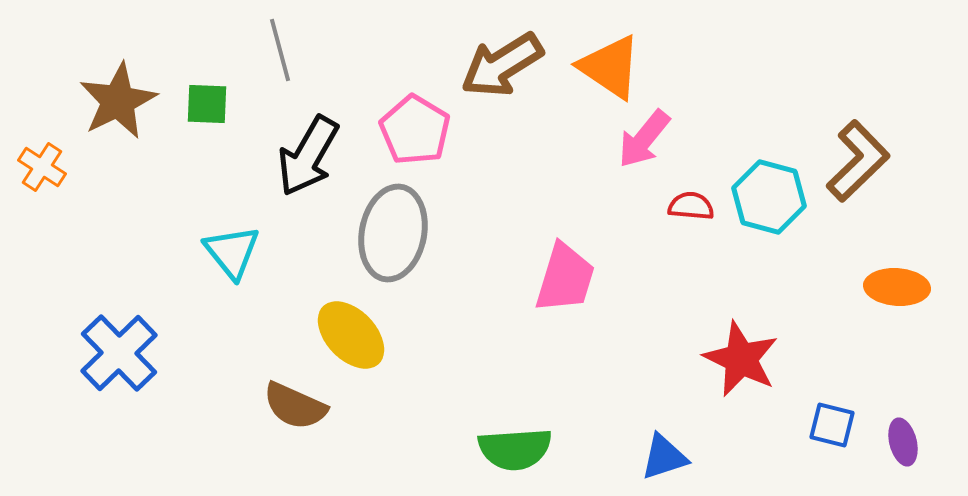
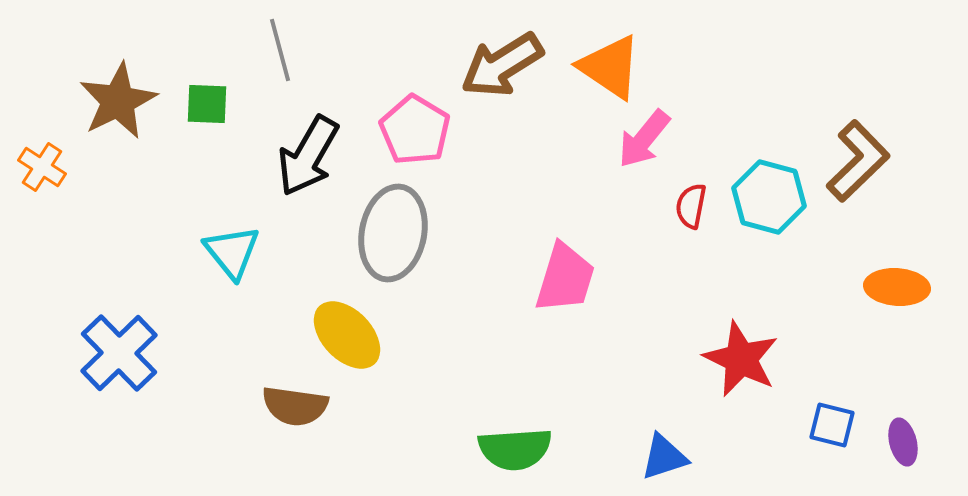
red semicircle: rotated 84 degrees counterclockwise
yellow ellipse: moved 4 px left
brown semicircle: rotated 16 degrees counterclockwise
